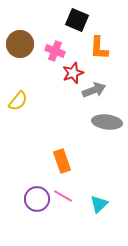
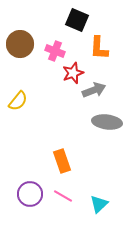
purple circle: moved 7 px left, 5 px up
